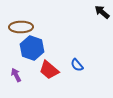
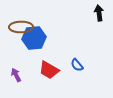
black arrow: moved 3 px left, 1 px down; rotated 42 degrees clockwise
blue hexagon: moved 2 px right, 10 px up; rotated 25 degrees counterclockwise
red trapezoid: rotated 10 degrees counterclockwise
